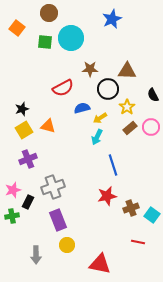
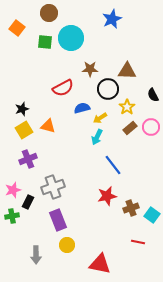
blue line: rotated 20 degrees counterclockwise
